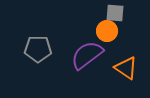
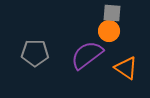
gray square: moved 3 px left
orange circle: moved 2 px right
gray pentagon: moved 3 px left, 4 px down
